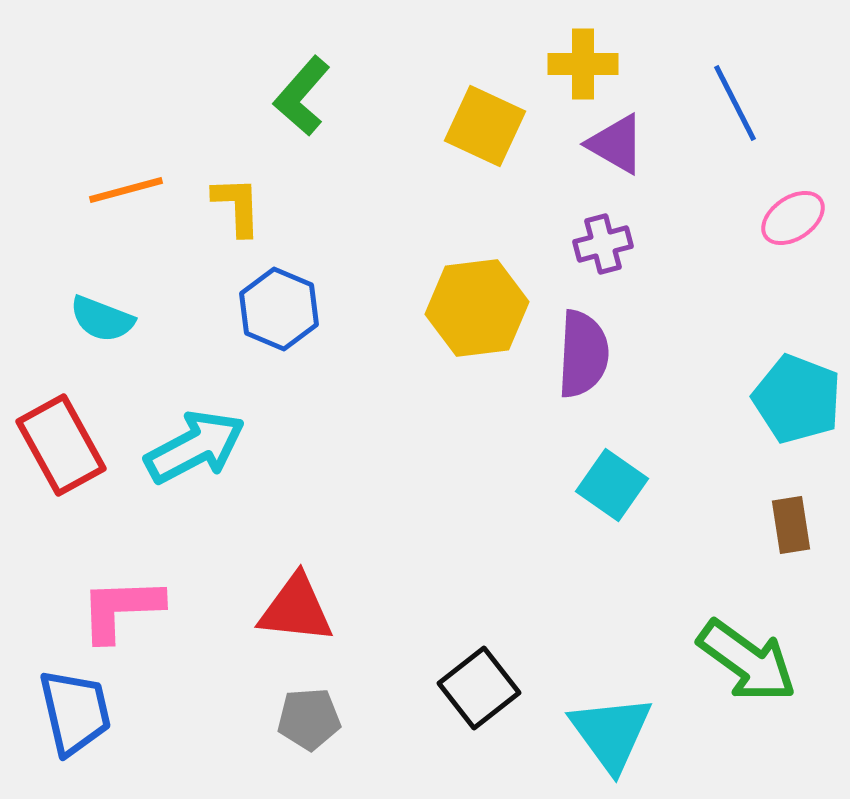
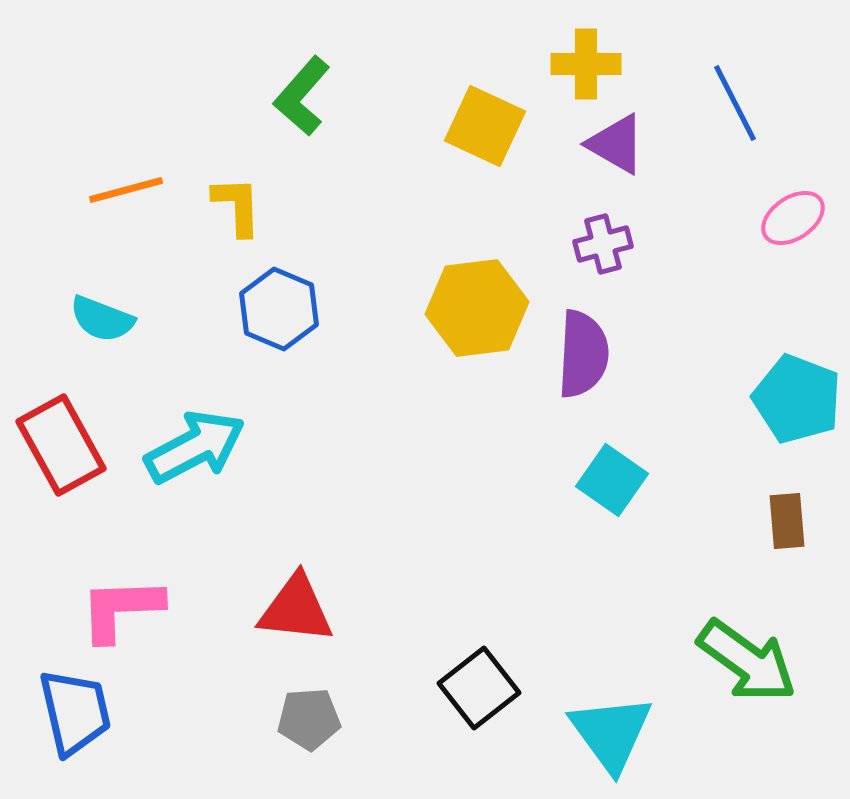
yellow cross: moved 3 px right
cyan square: moved 5 px up
brown rectangle: moved 4 px left, 4 px up; rotated 4 degrees clockwise
